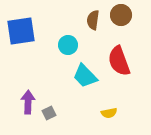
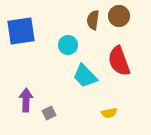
brown circle: moved 2 px left, 1 px down
purple arrow: moved 2 px left, 2 px up
